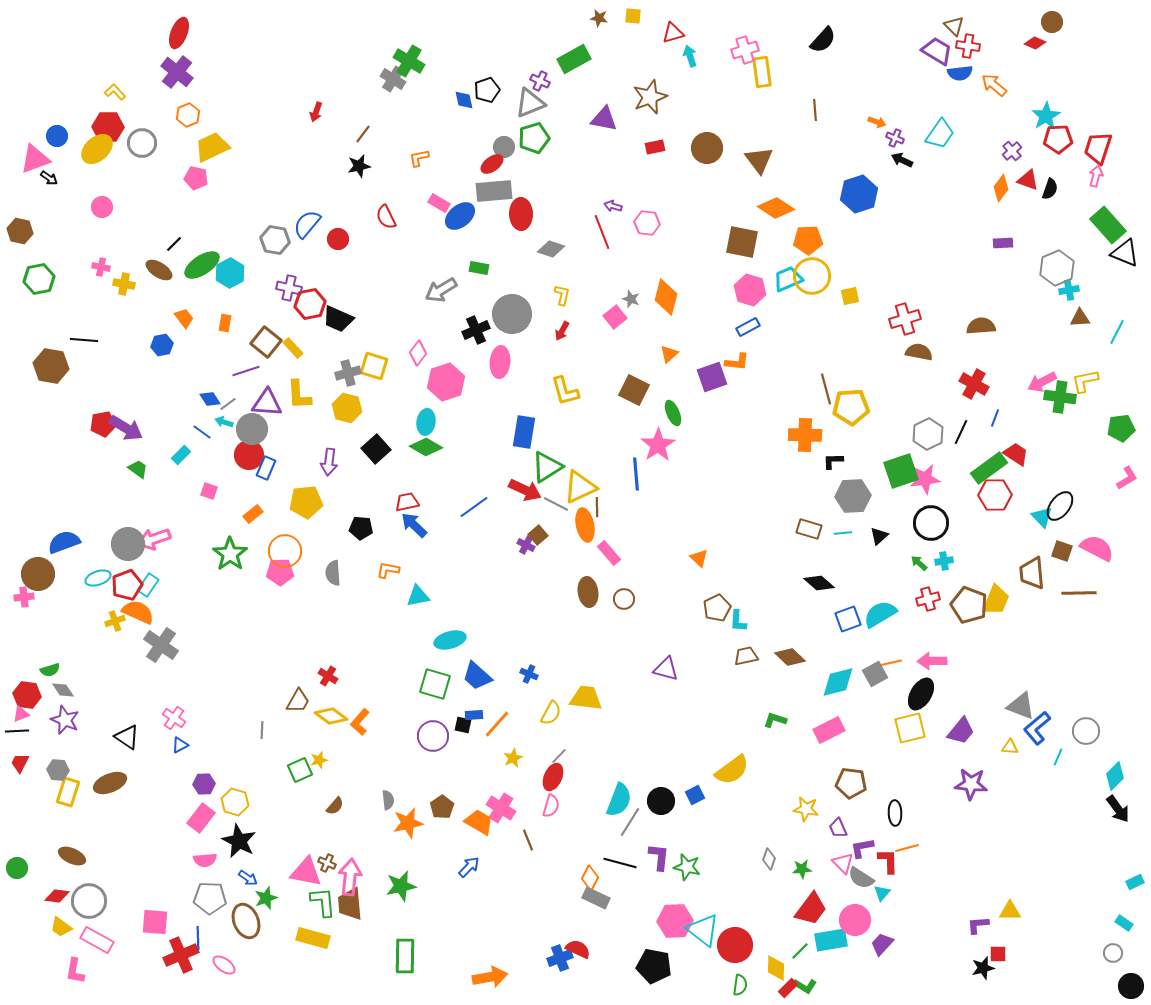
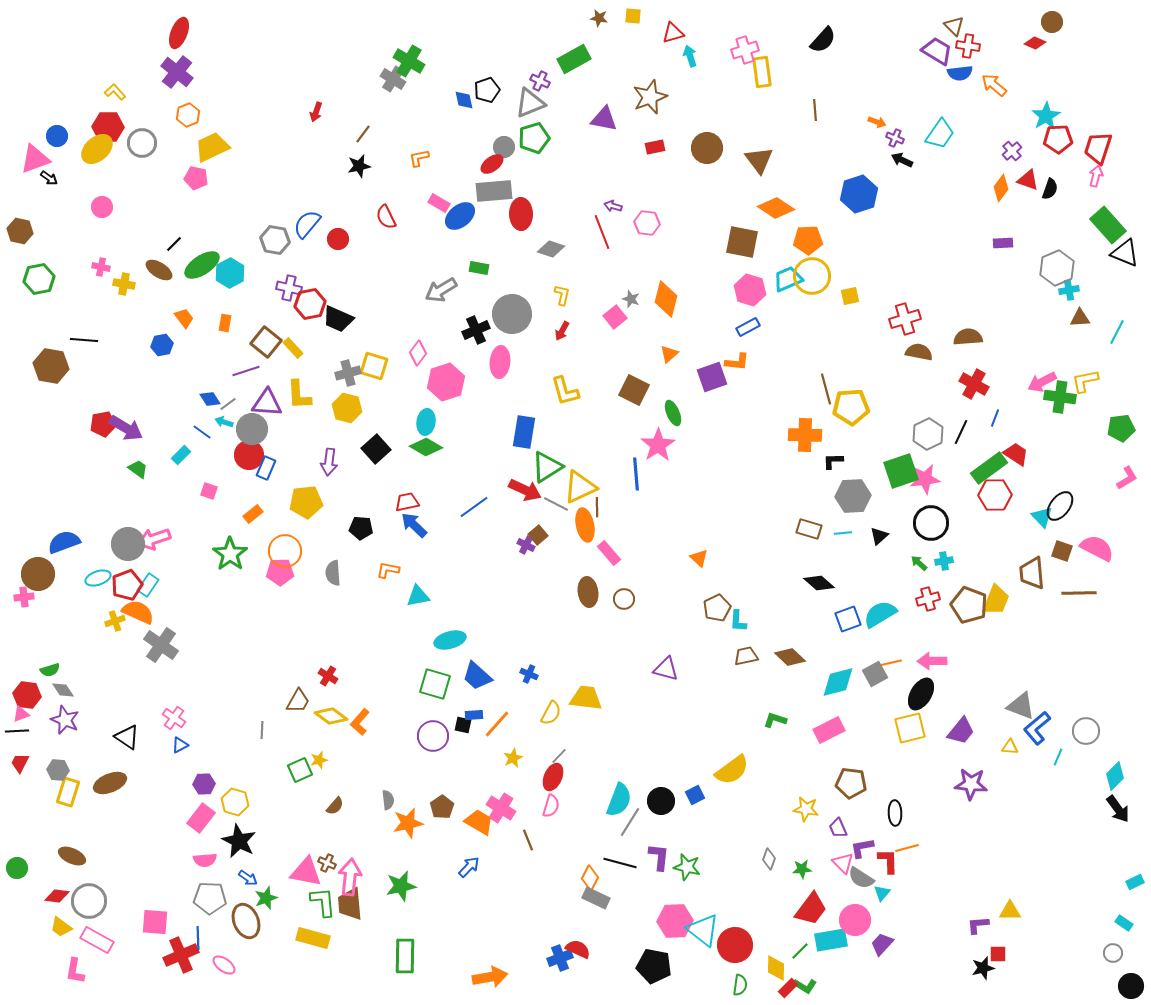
orange diamond at (666, 297): moved 2 px down
brown semicircle at (981, 326): moved 13 px left, 11 px down
